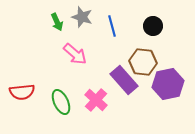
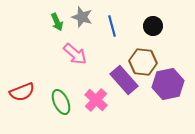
red semicircle: rotated 15 degrees counterclockwise
